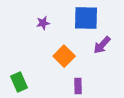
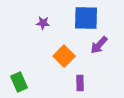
purple star: rotated 16 degrees clockwise
purple arrow: moved 3 px left
purple rectangle: moved 2 px right, 3 px up
